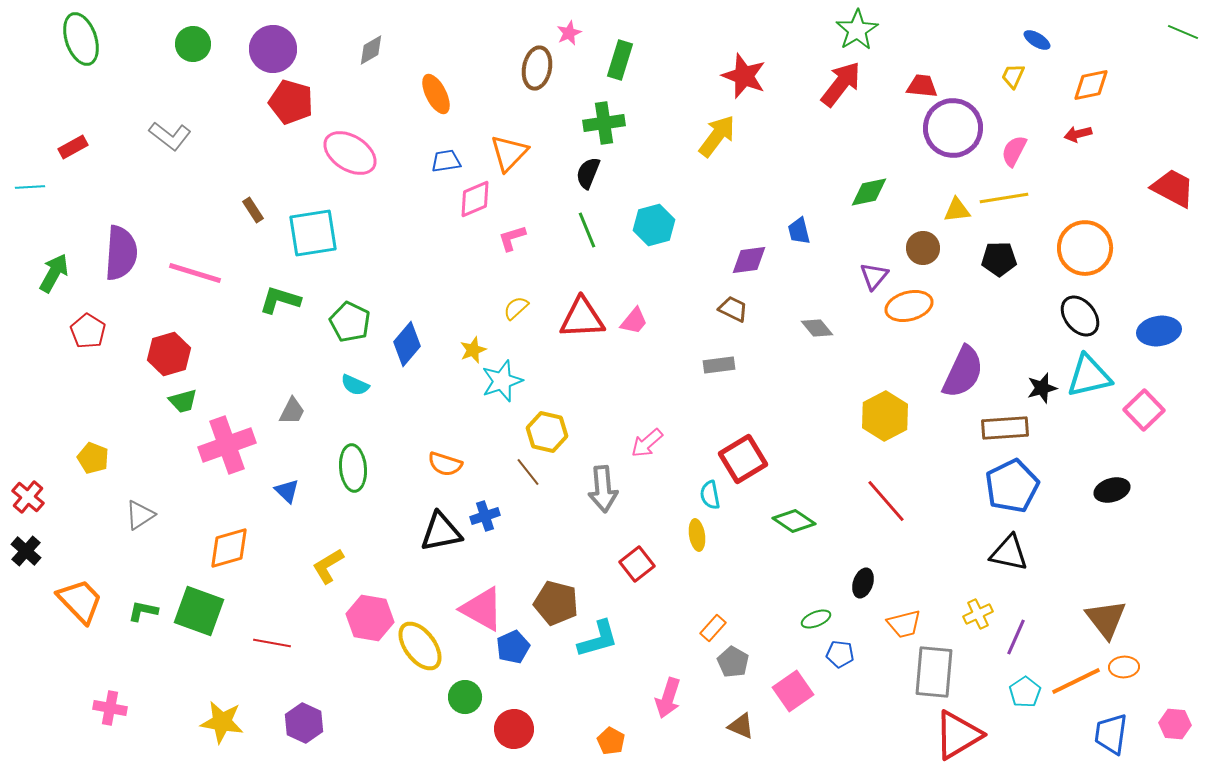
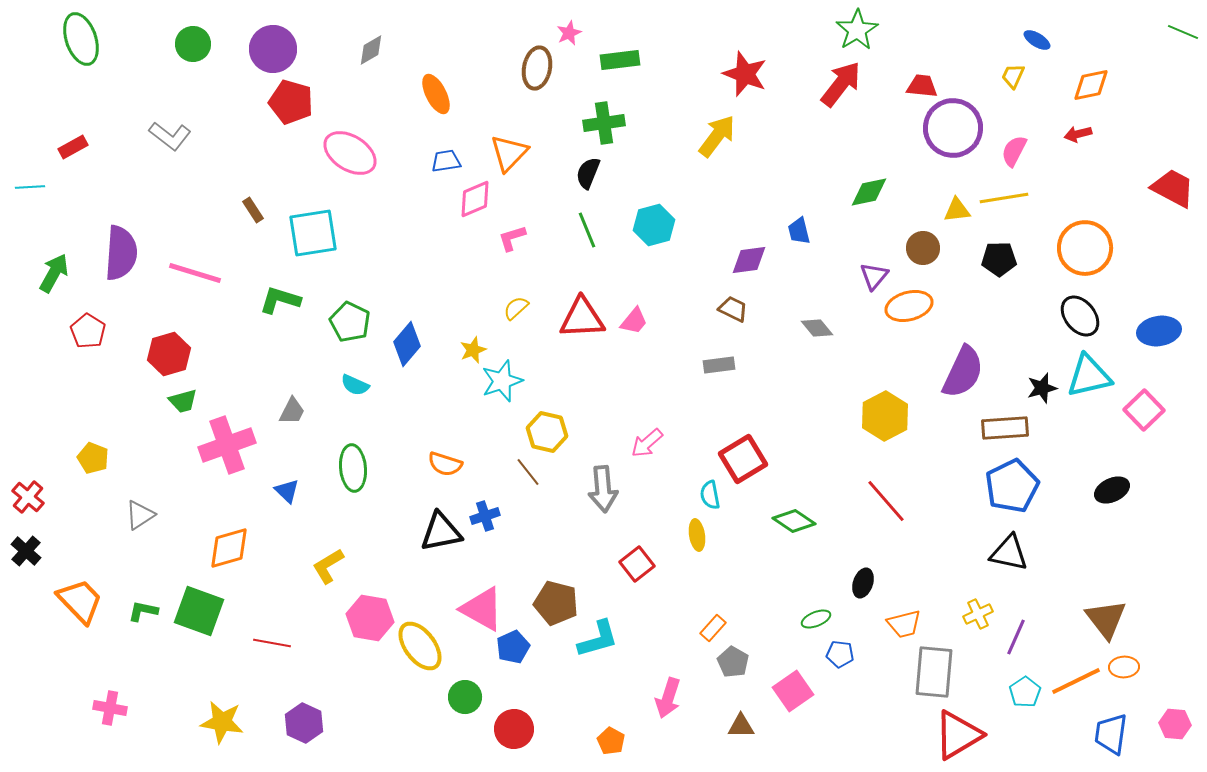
green rectangle at (620, 60): rotated 66 degrees clockwise
red star at (744, 76): moved 1 px right, 2 px up
black ellipse at (1112, 490): rotated 8 degrees counterclockwise
brown triangle at (741, 726): rotated 24 degrees counterclockwise
